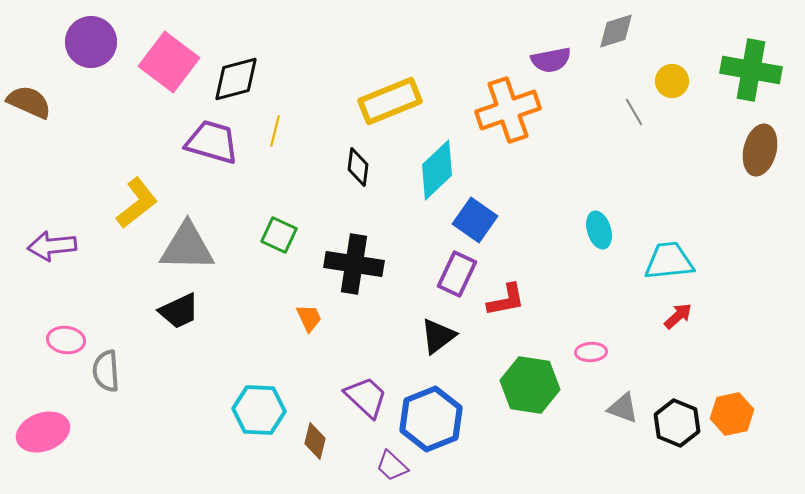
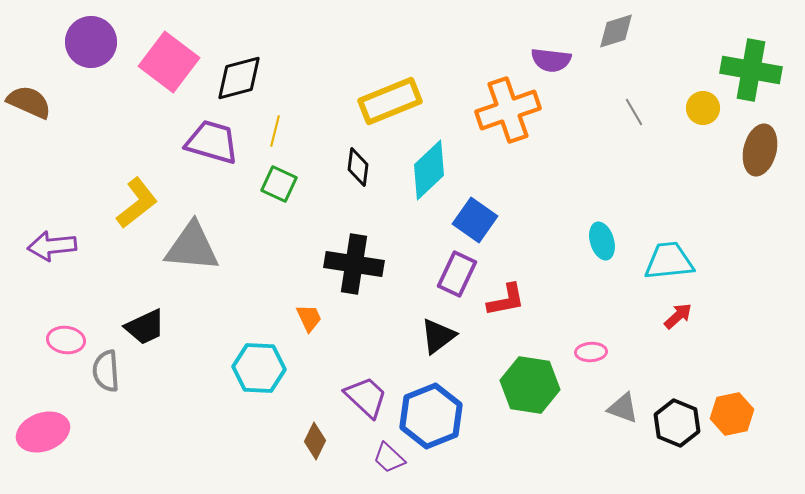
purple semicircle at (551, 60): rotated 18 degrees clockwise
black diamond at (236, 79): moved 3 px right, 1 px up
yellow circle at (672, 81): moved 31 px right, 27 px down
cyan diamond at (437, 170): moved 8 px left
cyan ellipse at (599, 230): moved 3 px right, 11 px down
green square at (279, 235): moved 51 px up
gray triangle at (187, 247): moved 5 px right; rotated 4 degrees clockwise
black trapezoid at (179, 311): moved 34 px left, 16 px down
cyan hexagon at (259, 410): moved 42 px up
blue hexagon at (431, 419): moved 3 px up
brown diamond at (315, 441): rotated 12 degrees clockwise
purple trapezoid at (392, 466): moved 3 px left, 8 px up
